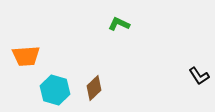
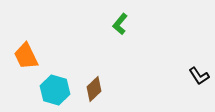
green L-shape: moved 1 px right; rotated 75 degrees counterclockwise
orange trapezoid: rotated 68 degrees clockwise
brown diamond: moved 1 px down
